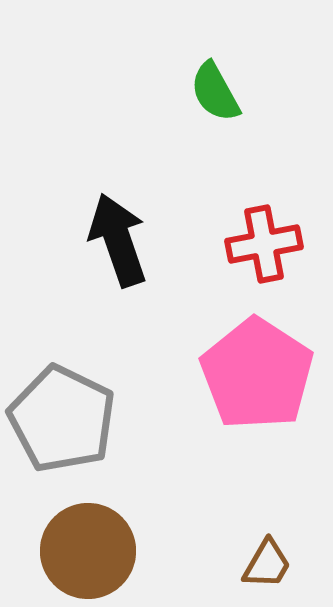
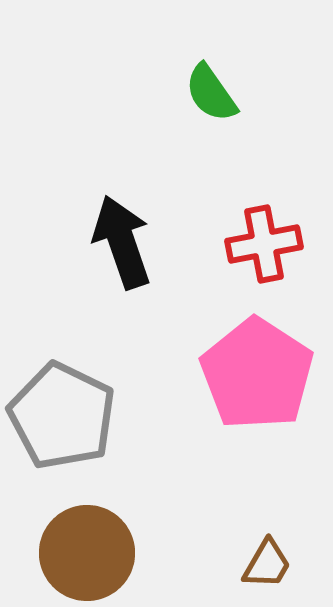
green semicircle: moved 4 px left, 1 px down; rotated 6 degrees counterclockwise
black arrow: moved 4 px right, 2 px down
gray pentagon: moved 3 px up
brown circle: moved 1 px left, 2 px down
